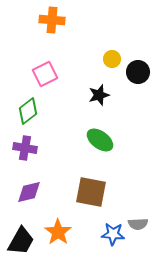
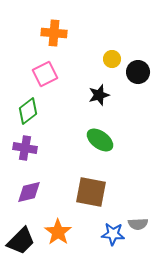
orange cross: moved 2 px right, 13 px down
black trapezoid: rotated 16 degrees clockwise
